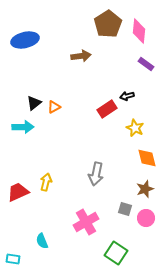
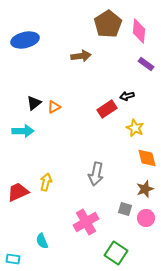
cyan arrow: moved 4 px down
